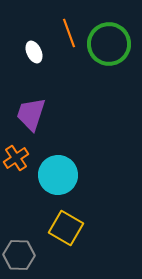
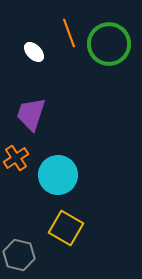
white ellipse: rotated 20 degrees counterclockwise
gray hexagon: rotated 12 degrees clockwise
